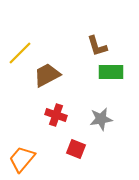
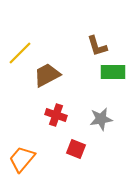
green rectangle: moved 2 px right
